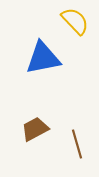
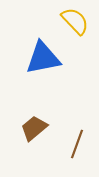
brown trapezoid: moved 1 px left, 1 px up; rotated 12 degrees counterclockwise
brown line: rotated 36 degrees clockwise
